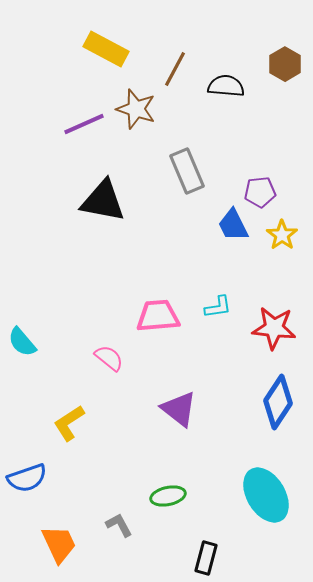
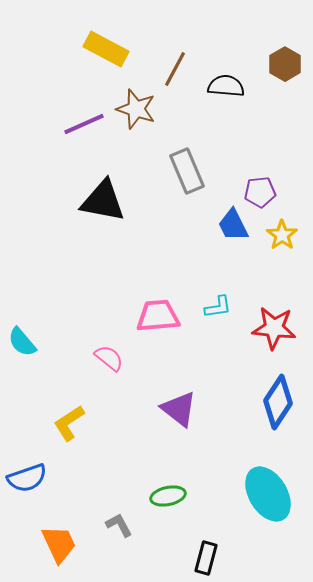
cyan ellipse: moved 2 px right, 1 px up
